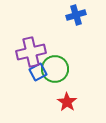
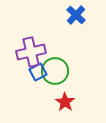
blue cross: rotated 30 degrees counterclockwise
green circle: moved 2 px down
red star: moved 2 px left
